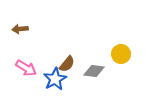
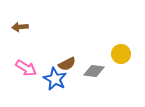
brown arrow: moved 2 px up
brown semicircle: rotated 24 degrees clockwise
blue star: rotated 15 degrees counterclockwise
